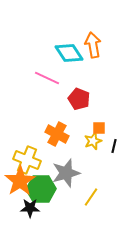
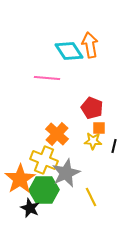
orange arrow: moved 3 px left
cyan diamond: moved 2 px up
pink line: rotated 20 degrees counterclockwise
red pentagon: moved 13 px right, 9 px down
orange cross: rotated 15 degrees clockwise
yellow star: rotated 24 degrees clockwise
yellow cross: moved 17 px right
gray star: rotated 8 degrees counterclockwise
orange star: moved 2 px up
green hexagon: moved 3 px right, 1 px down
yellow line: rotated 60 degrees counterclockwise
black star: rotated 24 degrees clockwise
